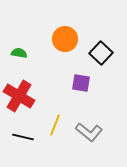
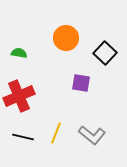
orange circle: moved 1 px right, 1 px up
black square: moved 4 px right
red cross: rotated 36 degrees clockwise
yellow line: moved 1 px right, 8 px down
gray L-shape: moved 3 px right, 3 px down
